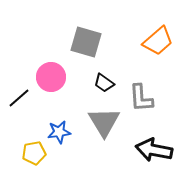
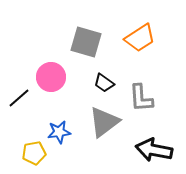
orange trapezoid: moved 18 px left, 3 px up; rotated 8 degrees clockwise
gray triangle: rotated 24 degrees clockwise
